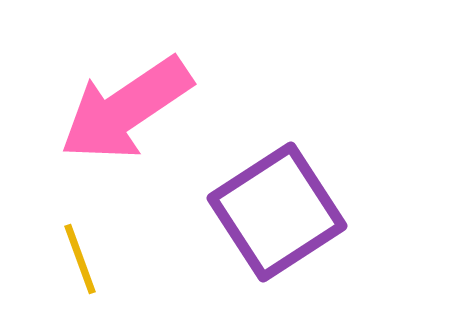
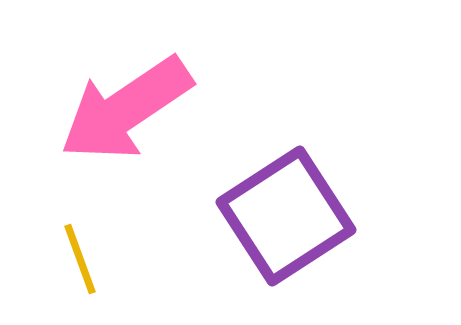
purple square: moved 9 px right, 4 px down
